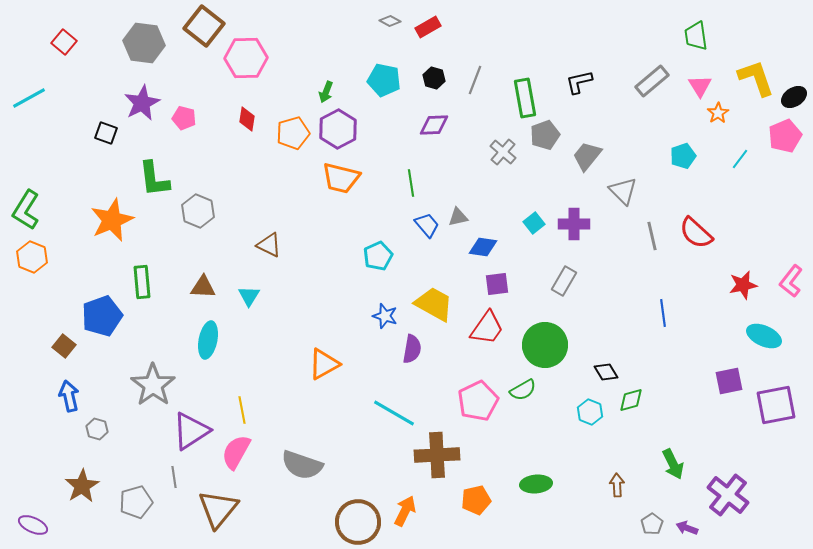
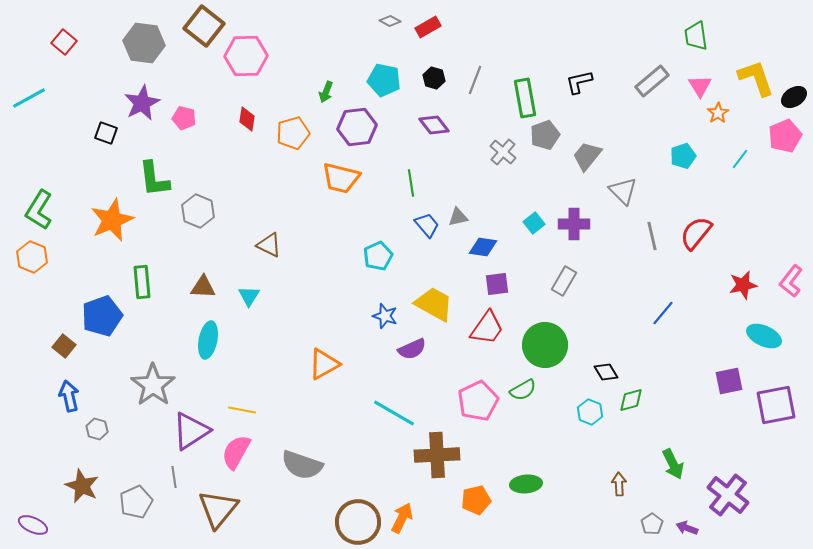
pink hexagon at (246, 58): moved 2 px up
purple diamond at (434, 125): rotated 56 degrees clockwise
purple hexagon at (338, 129): moved 19 px right, 2 px up; rotated 21 degrees clockwise
green L-shape at (26, 210): moved 13 px right
red semicircle at (696, 233): rotated 87 degrees clockwise
blue line at (663, 313): rotated 48 degrees clockwise
purple semicircle at (412, 349): rotated 56 degrees clockwise
yellow line at (242, 410): rotated 68 degrees counterclockwise
green ellipse at (536, 484): moved 10 px left
brown arrow at (617, 485): moved 2 px right, 1 px up
brown star at (82, 486): rotated 16 degrees counterclockwise
gray pentagon at (136, 502): rotated 8 degrees counterclockwise
orange arrow at (405, 511): moved 3 px left, 7 px down
